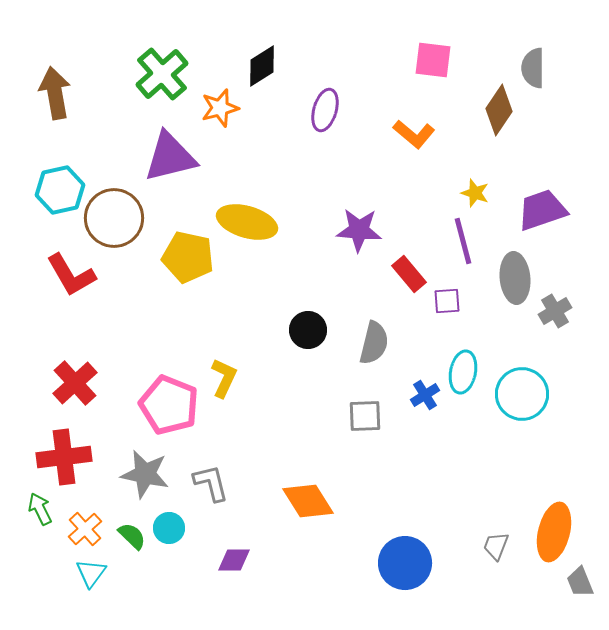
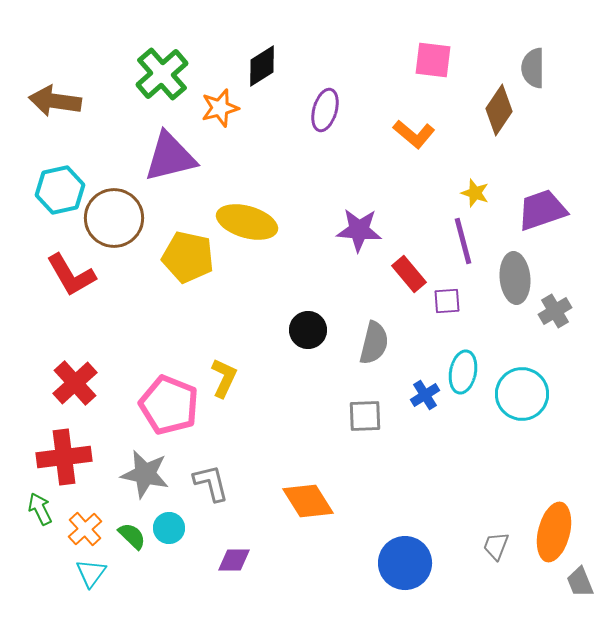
brown arrow at (55, 93): moved 8 px down; rotated 72 degrees counterclockwise
